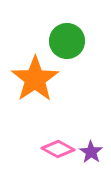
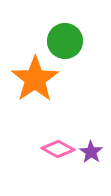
green circle: moved 2 px left
